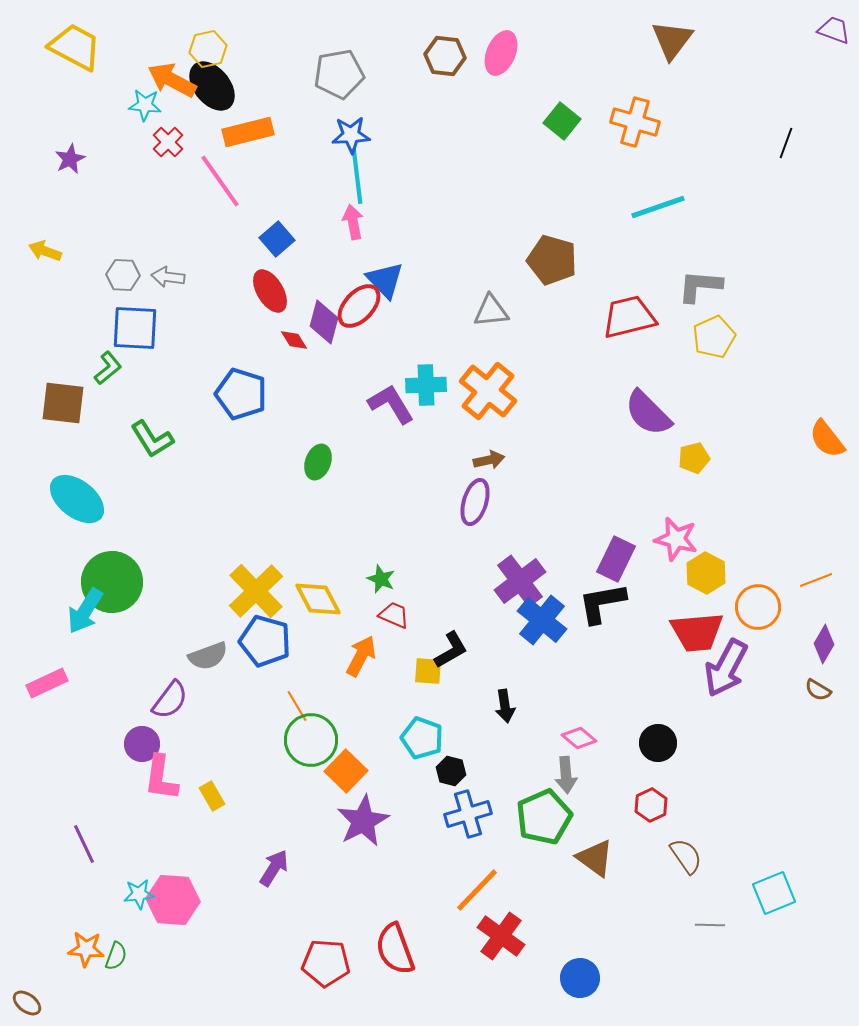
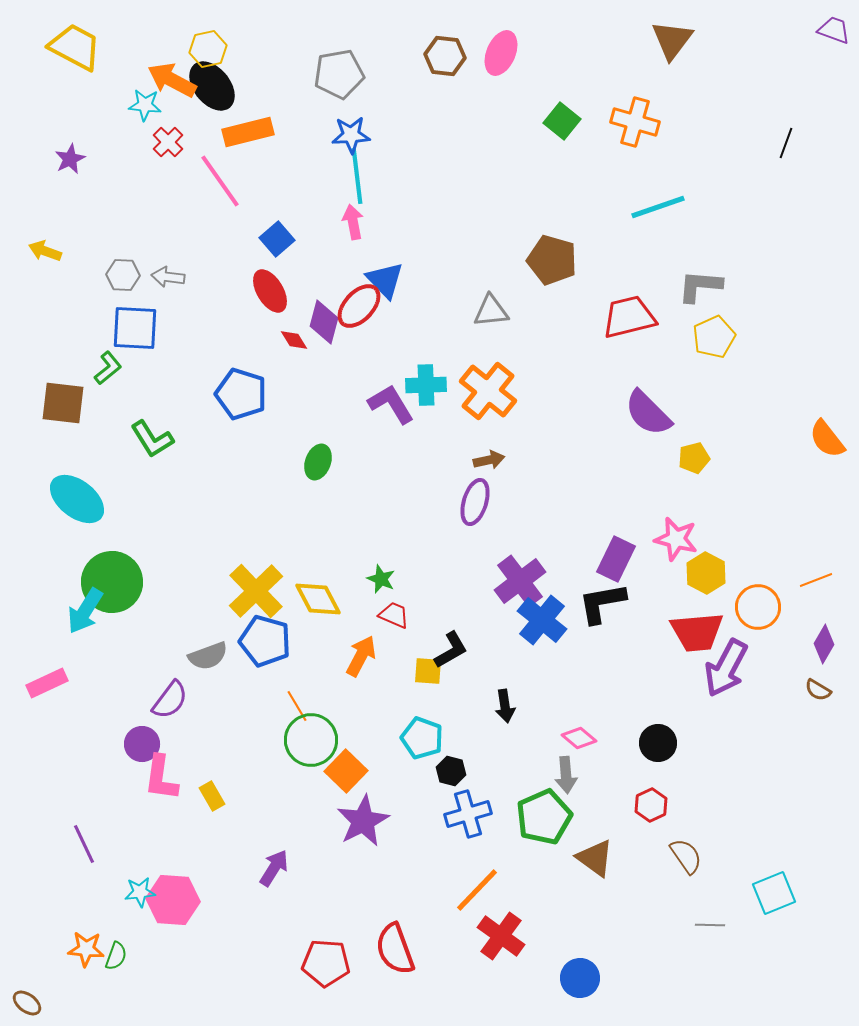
cyan star at (139, 894): moved 1 px right, 2 px up
